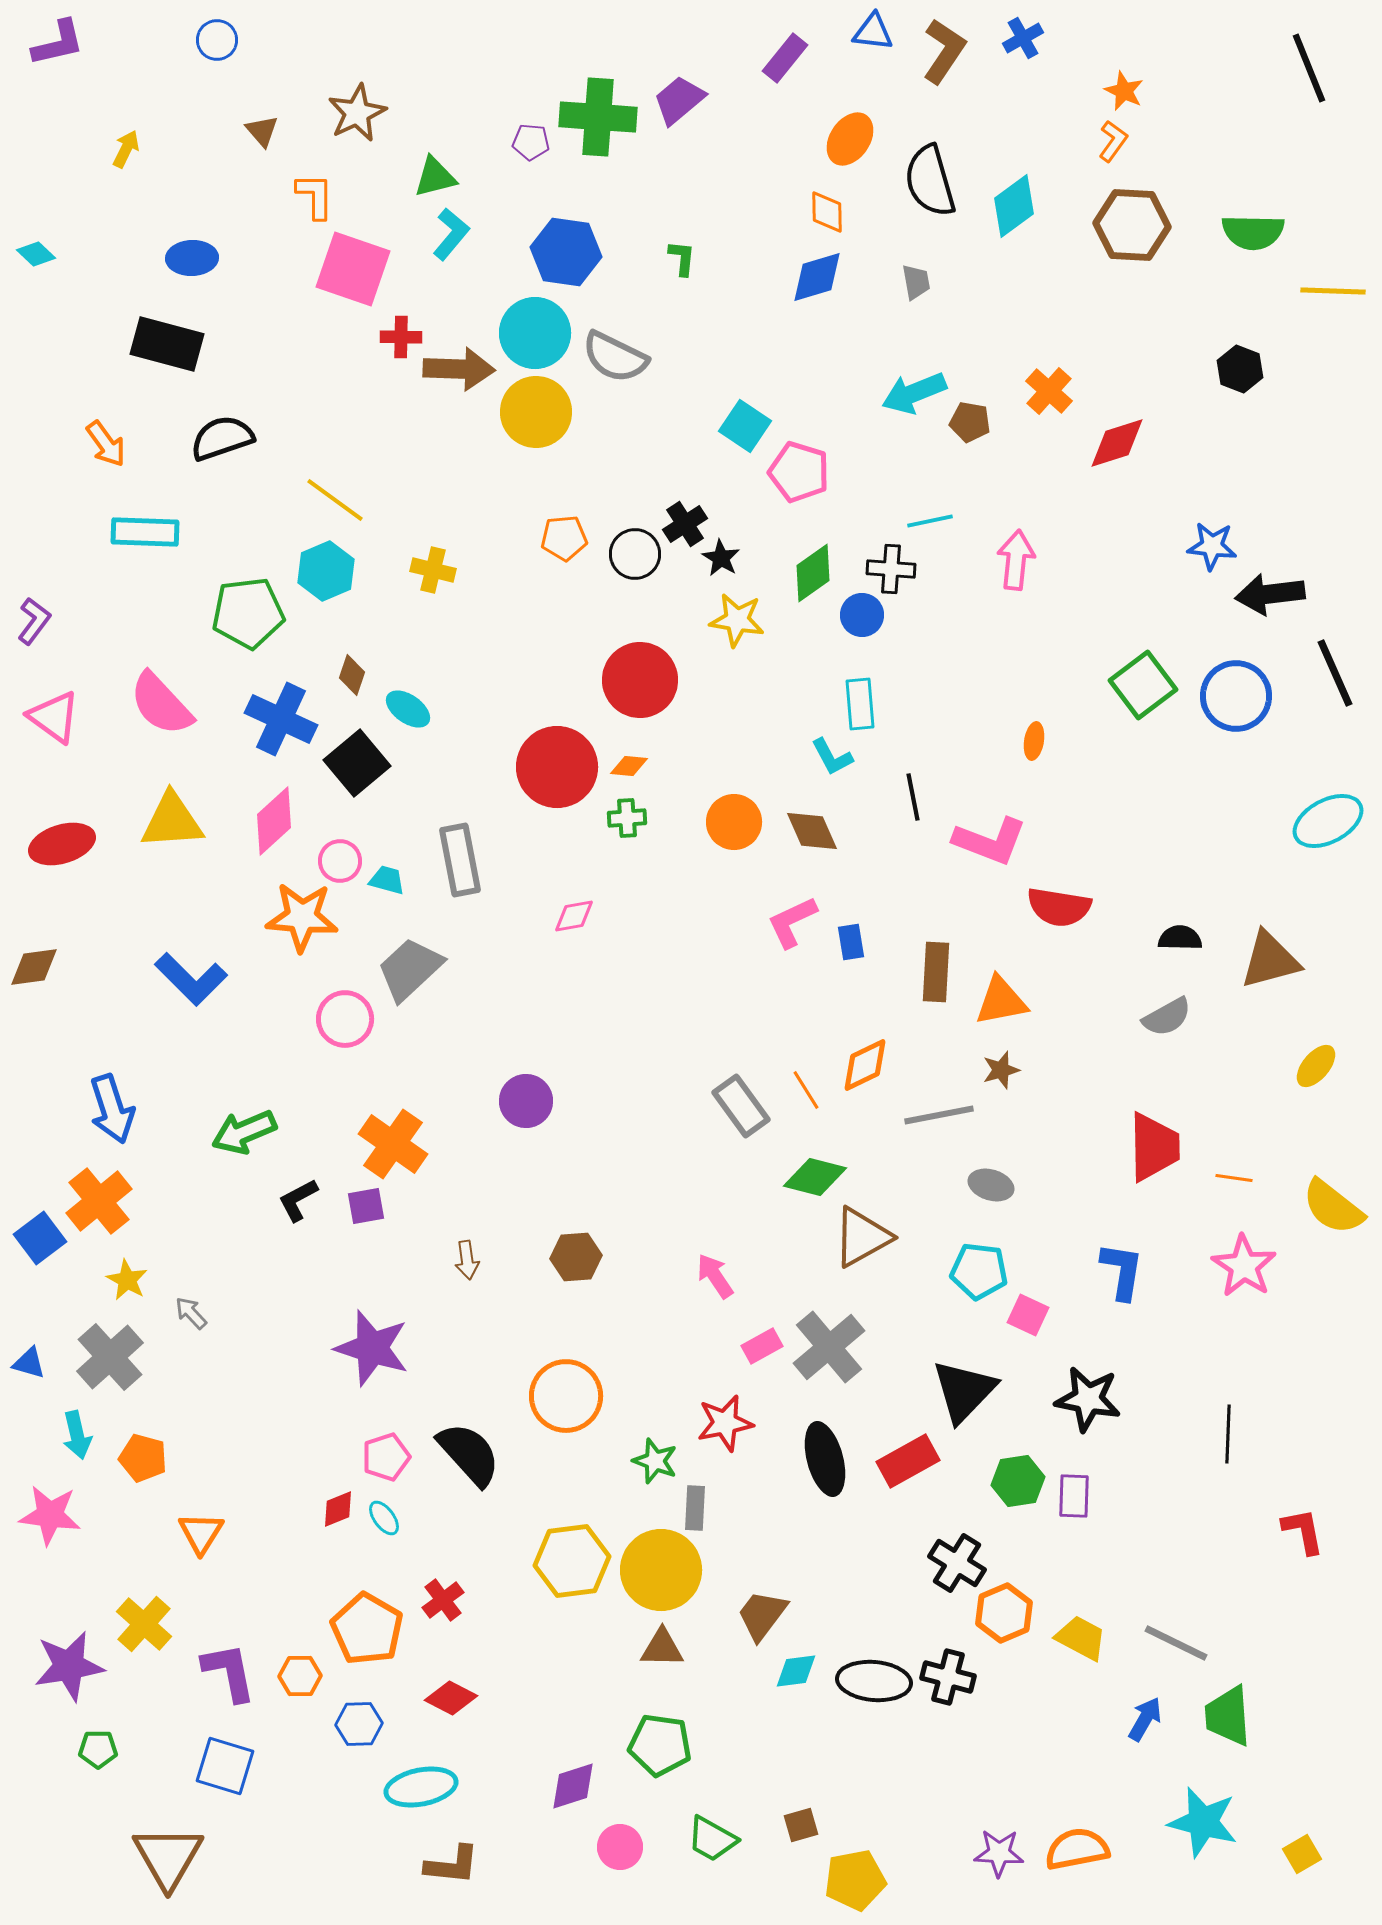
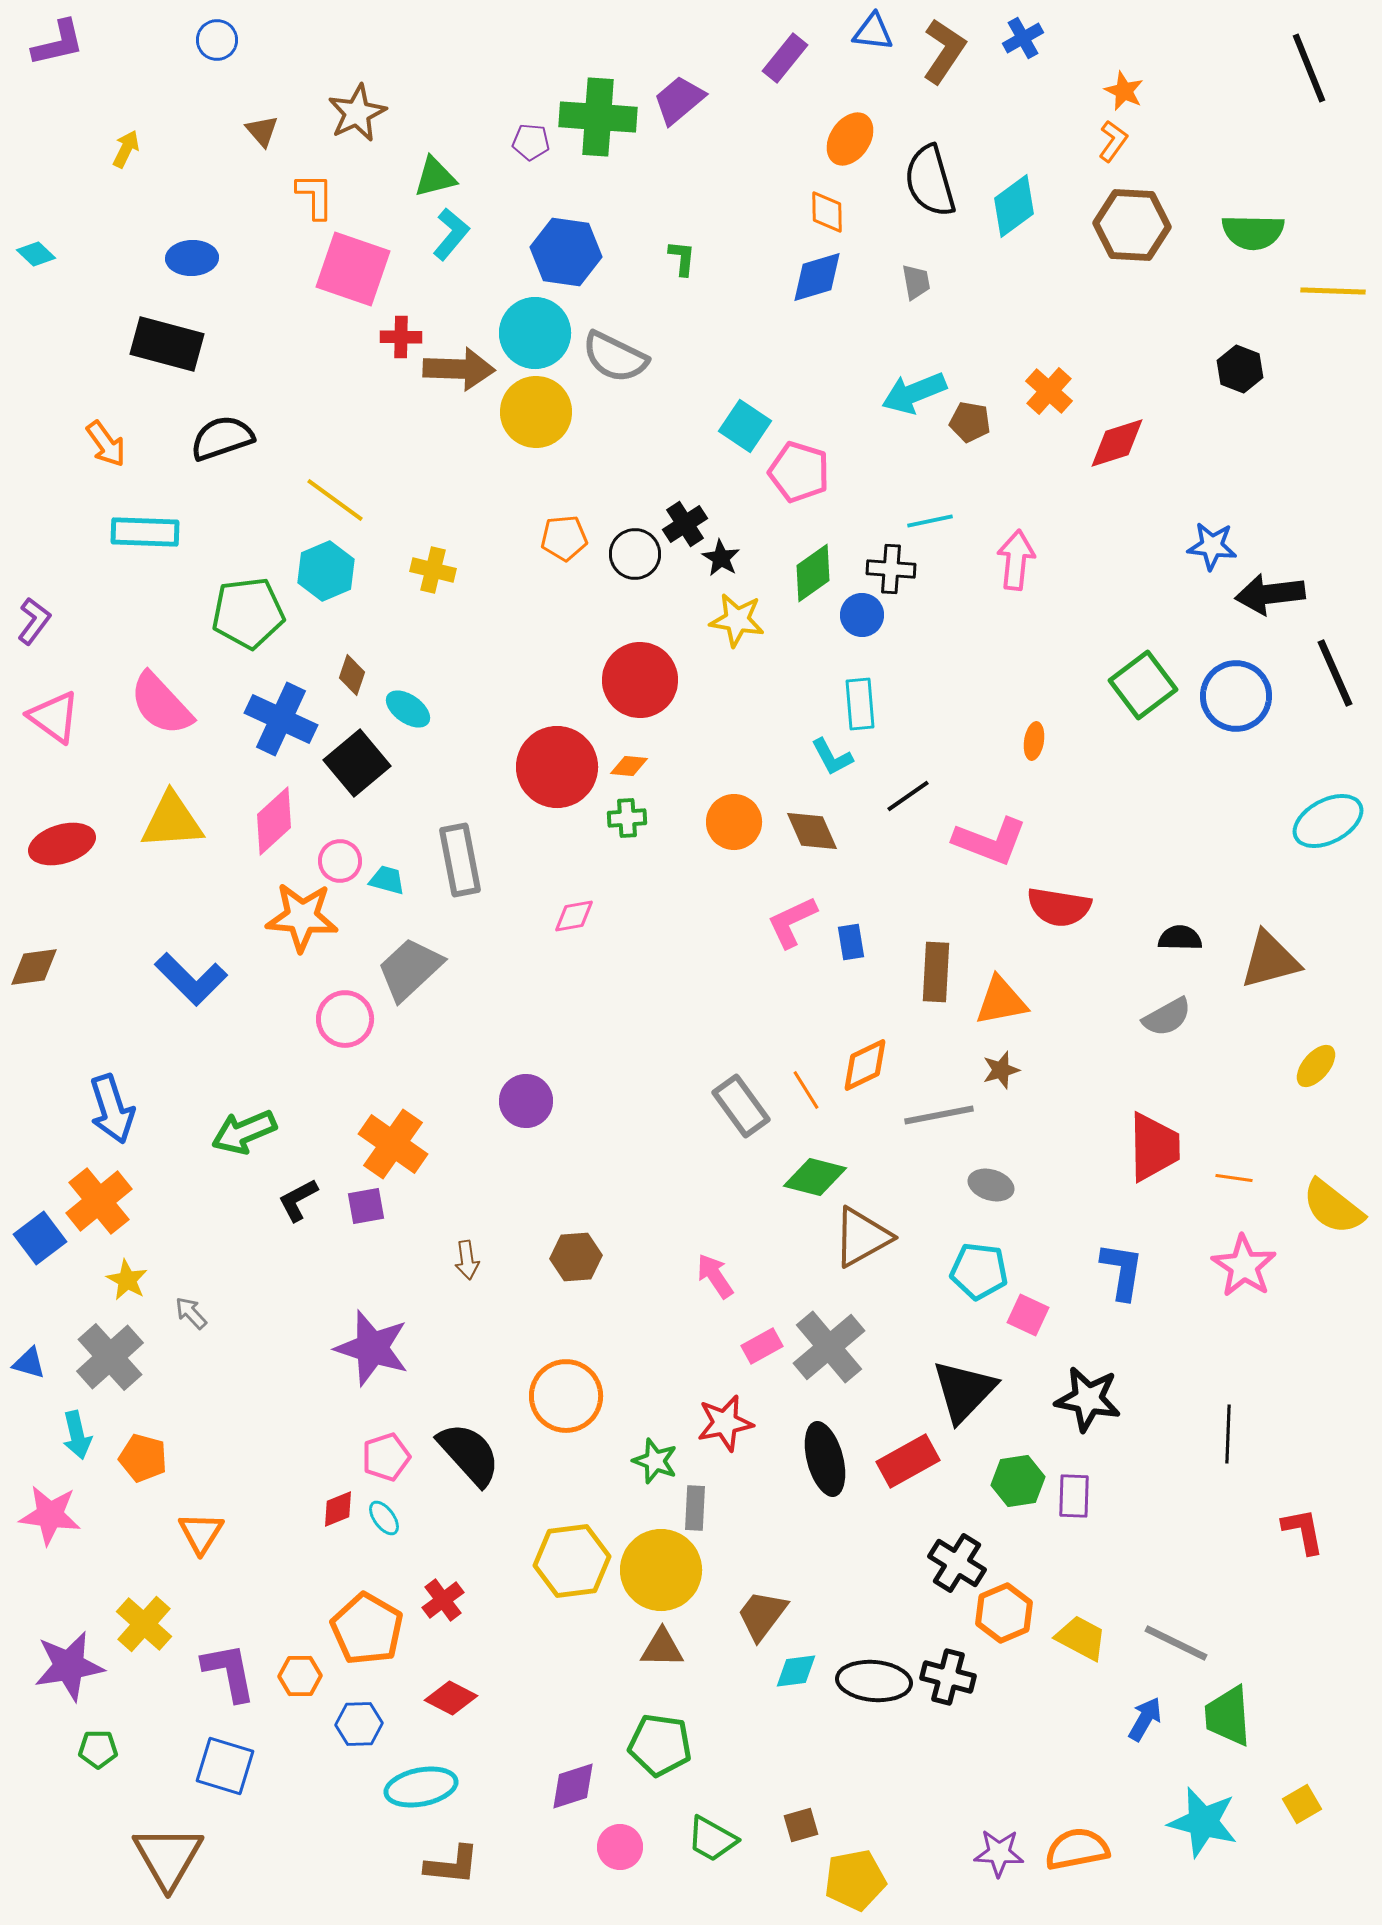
black line at (913, 797): moved 5 px left, 1 px up; rotated 66 degrees clockwise
yellow square at (1302, 1854): moved 50 px up
